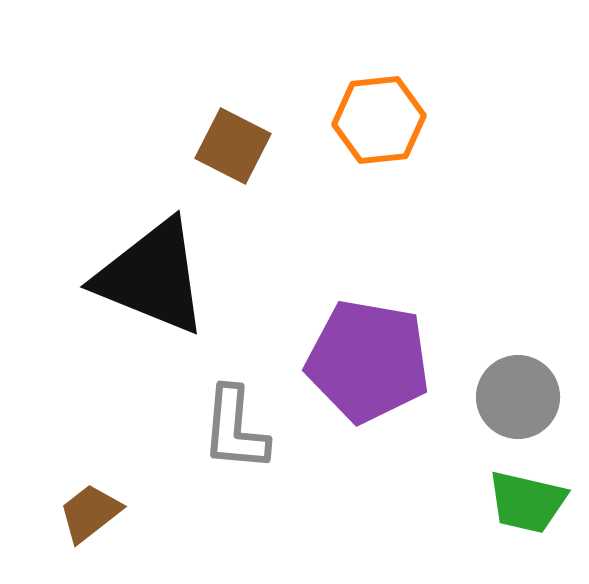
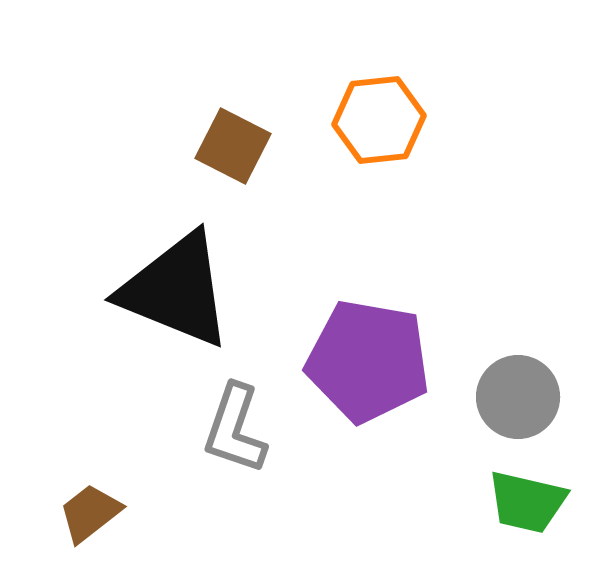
black triangle: moved 24 px right, 13 px down
gray L-shape: rotated 14 degrees clockwise
